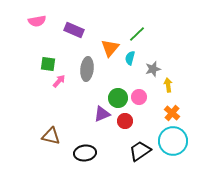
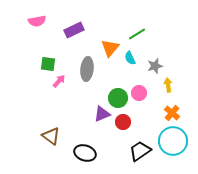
purple rectangle: rotated 48 degrees counterclockwise
green line: rotated 12 degrees clockwise
cyan semicircle: rotated 40 degrees counterclockwise
gray star: moved 2 px right, 3 px up
pink circle: moved 4 px up
red circle: moved 2 px left, 1 px down
brown triangle: rotated 24 degrees clockwise
black ellipse: rotated 25 degrees clockwise
